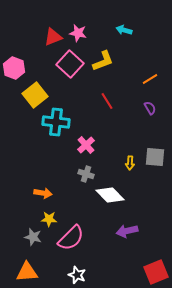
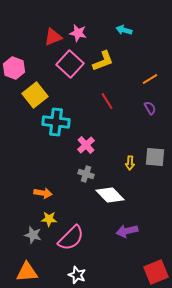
gray star: moved 2 px up
